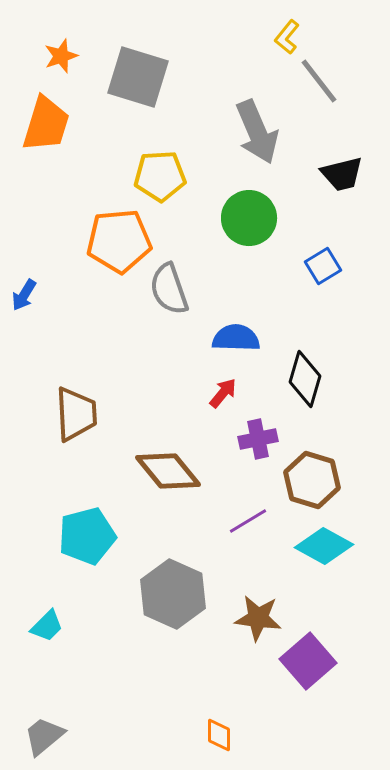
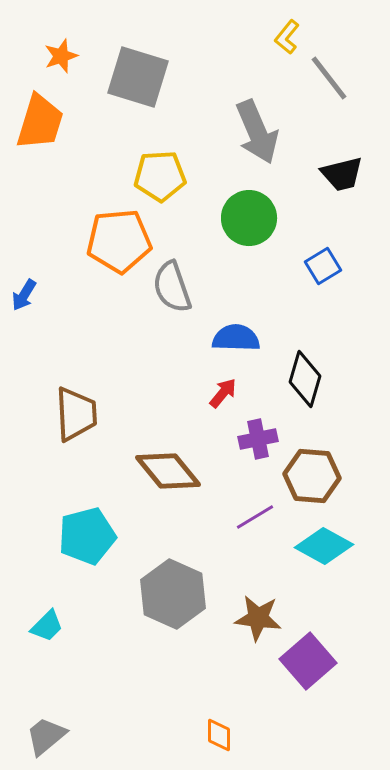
gray line: moved 10 px right, 3 px up
orange trapezoid: moved 6 px left, 2 px up
gray semicircle: moved 3 px right, 2 px up
brown hexagon: moved 4 px up; rotated 12 degrees counterclockwise
purple line: moved 7 px right, 4 px up
gray trapezoid: moved 2 px right
